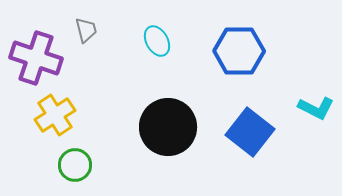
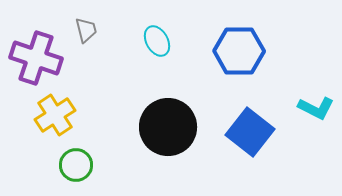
green circle: moved 1 px right
